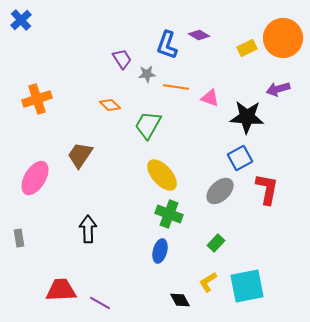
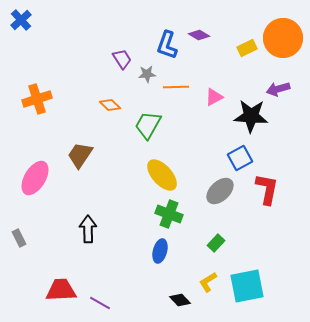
orange line: rotated 10 degrees counterclockwise
pink triangle: moved 4 px right, 1 px up; rotated 48 degrees counterclockwise
black star: moved 4 px right, 1 px up
gray rectangle: rotated 18 degrees counterclockwise
black diamond: rotated 15 degrees counterclockwise
